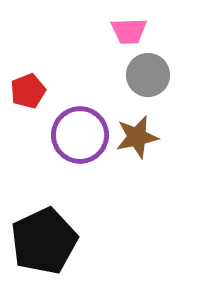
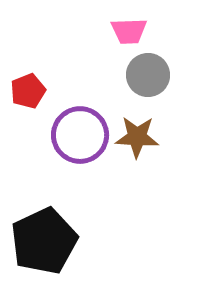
brown star: rotated 15 degrees clockwise
